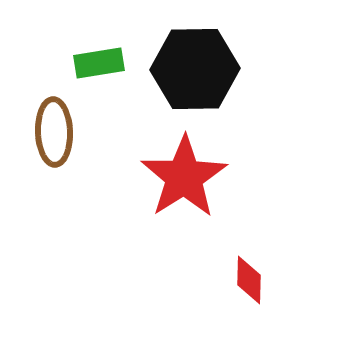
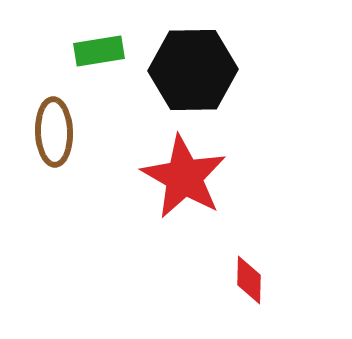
green rectangle: moved 12 px up
black hexagon: moved 2 px left, 1 px down
red star: rotated 10 degrees counterclockwise
